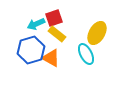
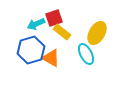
yellow rectangle: moved 5 px right, 2 px up
